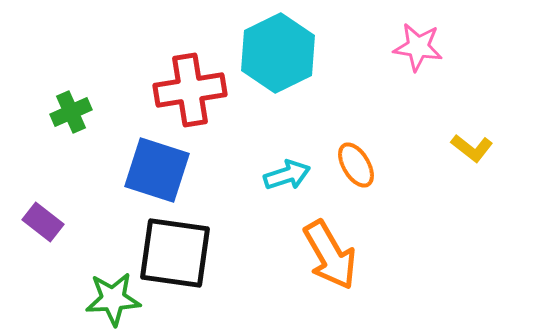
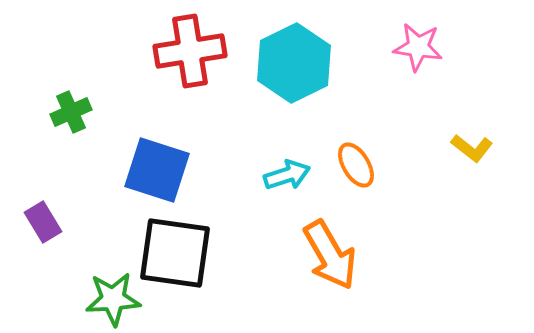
cyan hexagon: moved 16 px right, 10 px down
red cross: moved 39 px up
purple rectangle: rotated 21 degrees clockwise
